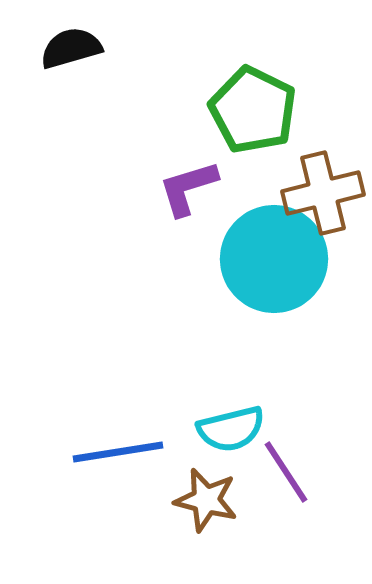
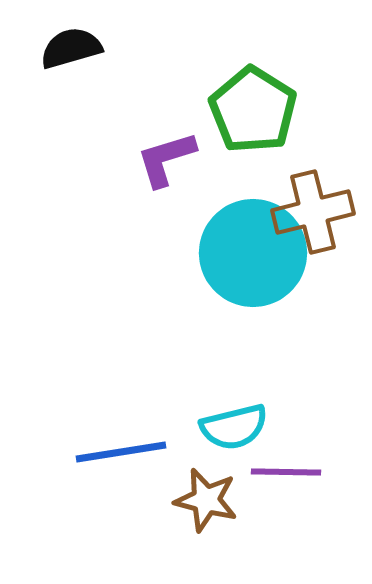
green pentagon: rotated 6 degrees clockwise
purple L-shape: moved 22 px left, 29 px up
brown cross: moved 10 px left, 19 px down
cyan circle: moved 21 px left, 6 px up
cyan semicircle: moved 3 px right, 2 px up
blue line: moved 3 px right
purple line: rotated 56 degrees counterclockwise
